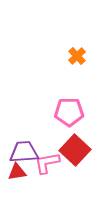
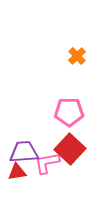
red square: moved 5 px left, 1 px up
